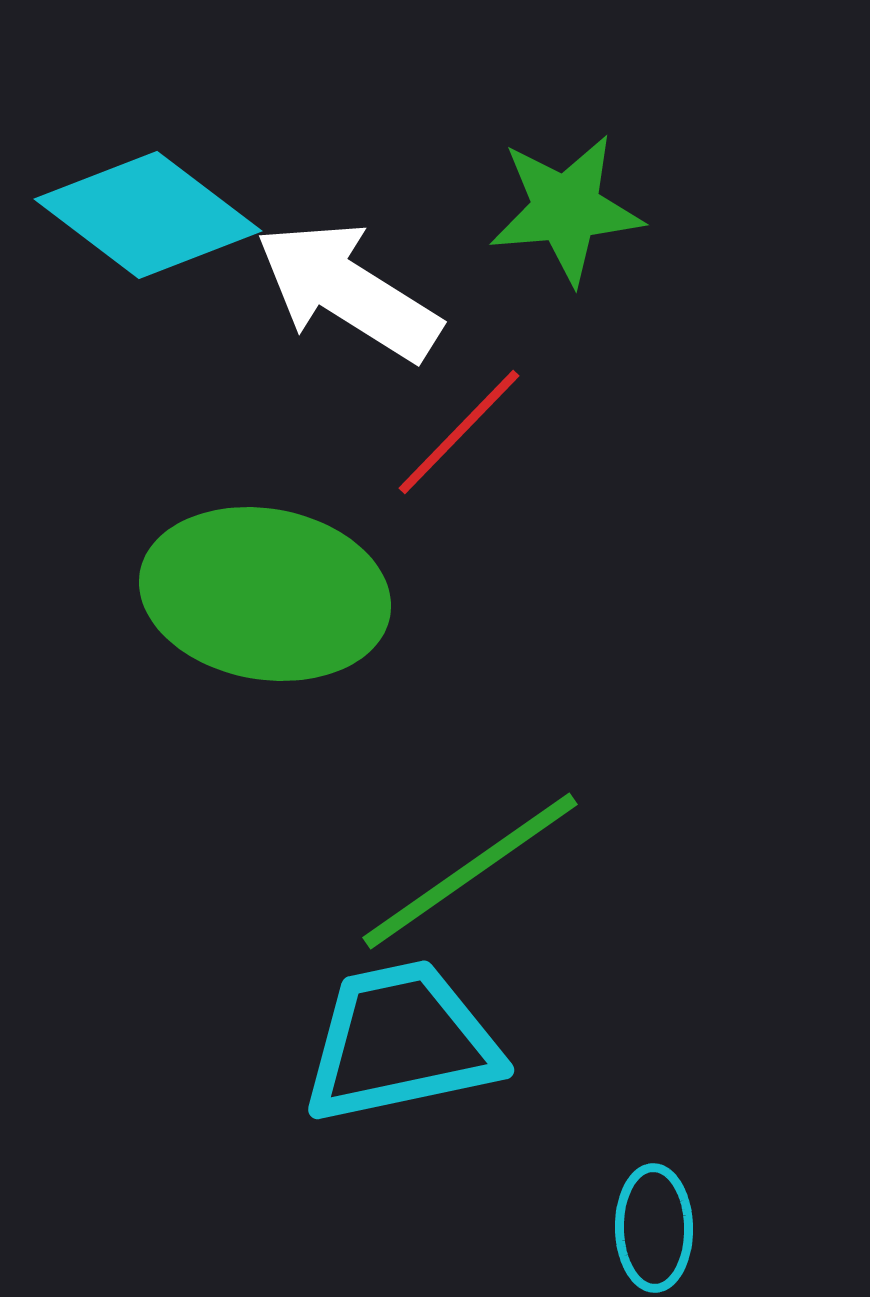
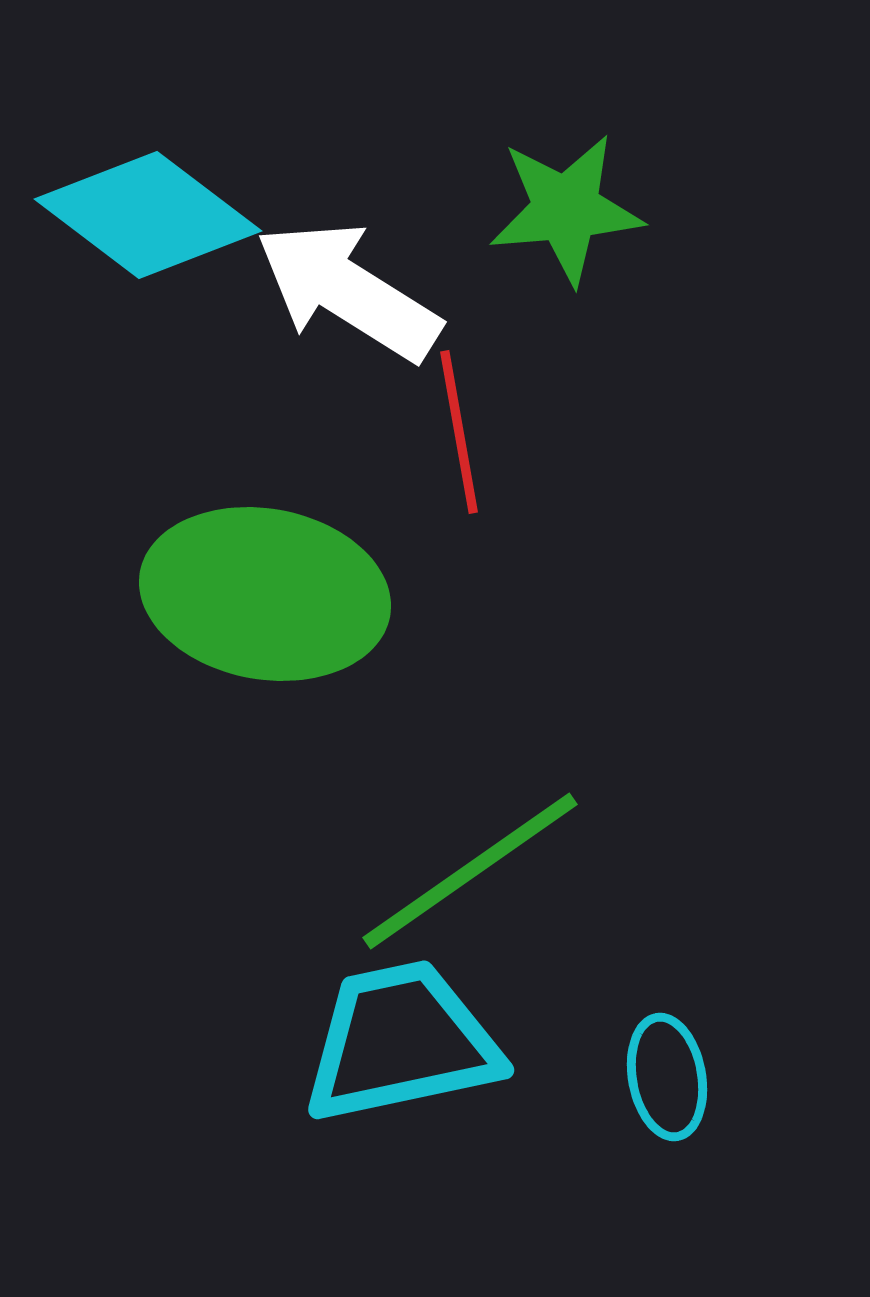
red line: rotated 54 degrees counterclockwise
cyan ellipse: moved 13 px right, 151 px up; rotated 9 degrees counterclockwise
